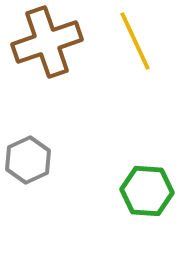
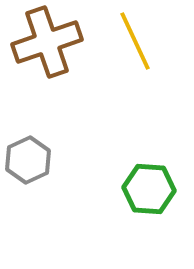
green hexagon: moved 2 px right, 2 px up
